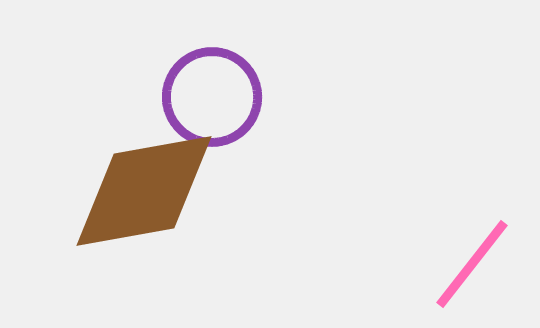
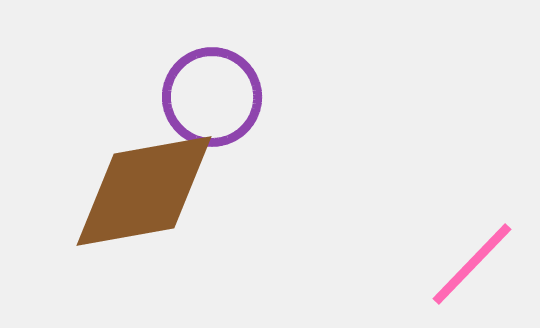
pink line: rotated 6 degrees clockwise
